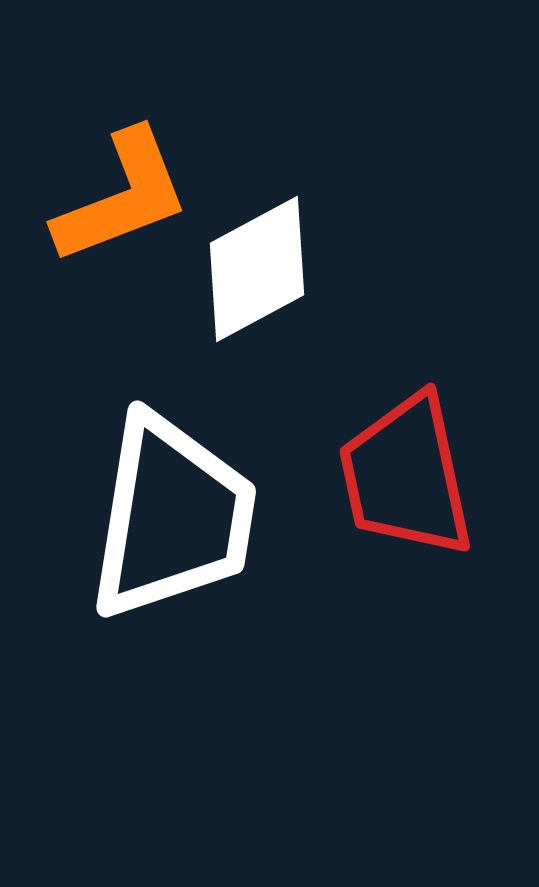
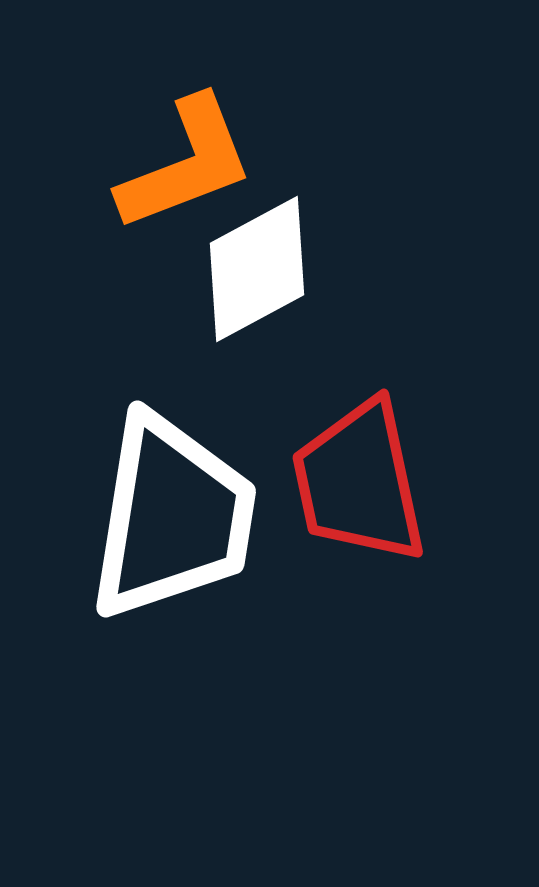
orange L-shape: moved 64 px right, 33 px up
red trapezoid: moved 47 px left, 6 px down
